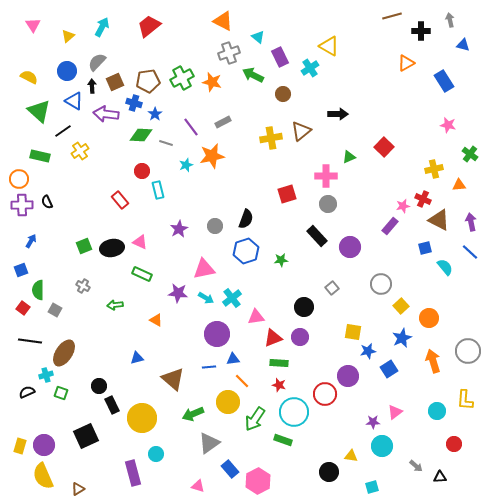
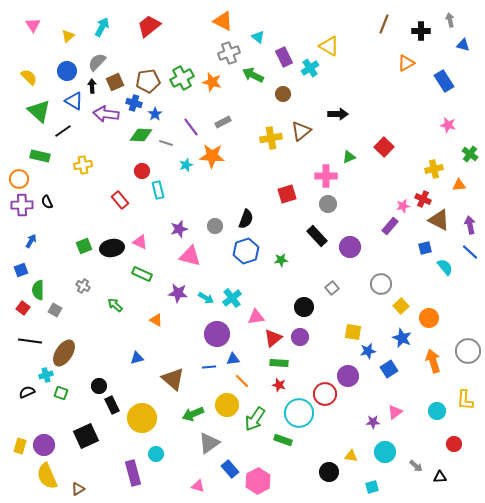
brown line at (392, 16): moved 8 px left, 8 px down; rotated 54 degrees counterclockwise
purple rectangle at (280, 57): moved 4 px right
yellow semicircle at (29, 77): rotated 18 degrees clockwise
yellow cross at (80, 151): moved 3 px right, 14 px down; rotated 24 degrees clockwise
orange star at (212, 156): rotated 15 degrees clockwise
purple arrow at (471, 222): moved 1 px left, 3 px down
purple star at (179, 229): rotated 12 degrees clockwise
pink triangle at (204, 269): moved 14 px left, 13 px up; rotated 25 degrees clockwise
green arrow at (115, 305): rotated 49 degrees clockwise
red triangle at (273, 338): rotated 18 degrees counterclockwise
blue star at (402, 338): rotated 24 degrees counterclockwise
yellow circle at (228, 402): moved 1 px left, 3 px down
cyan circle at (294, 412): moved 5 px right, 1 px down
cyan circle at (382, 446): moved 3 px right, 6 px down
yellow semicircle at (43, 476): moved 4 px right
